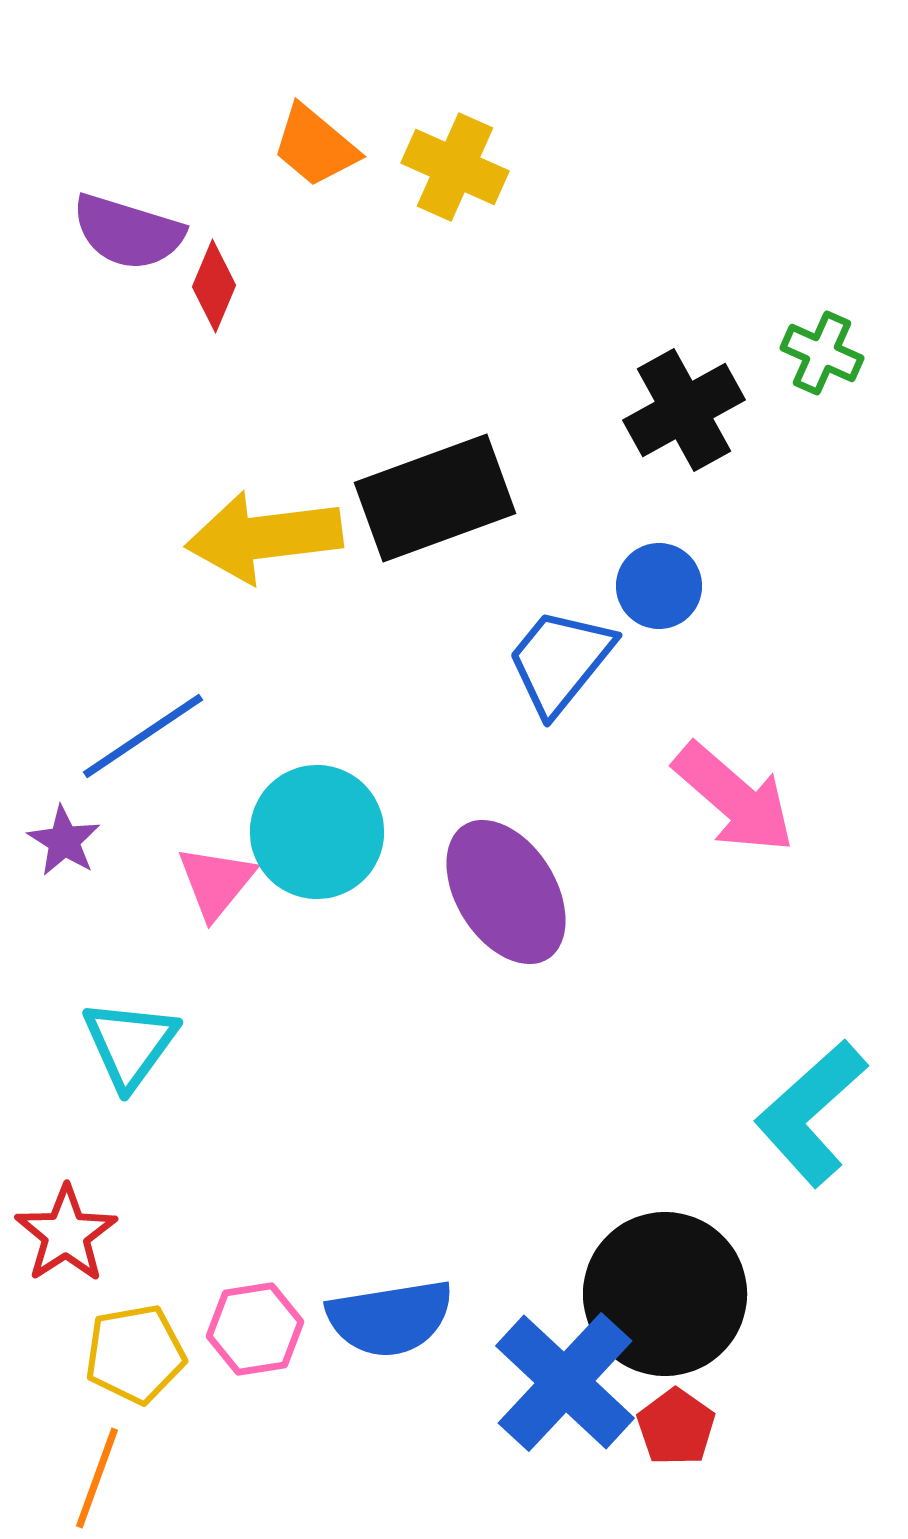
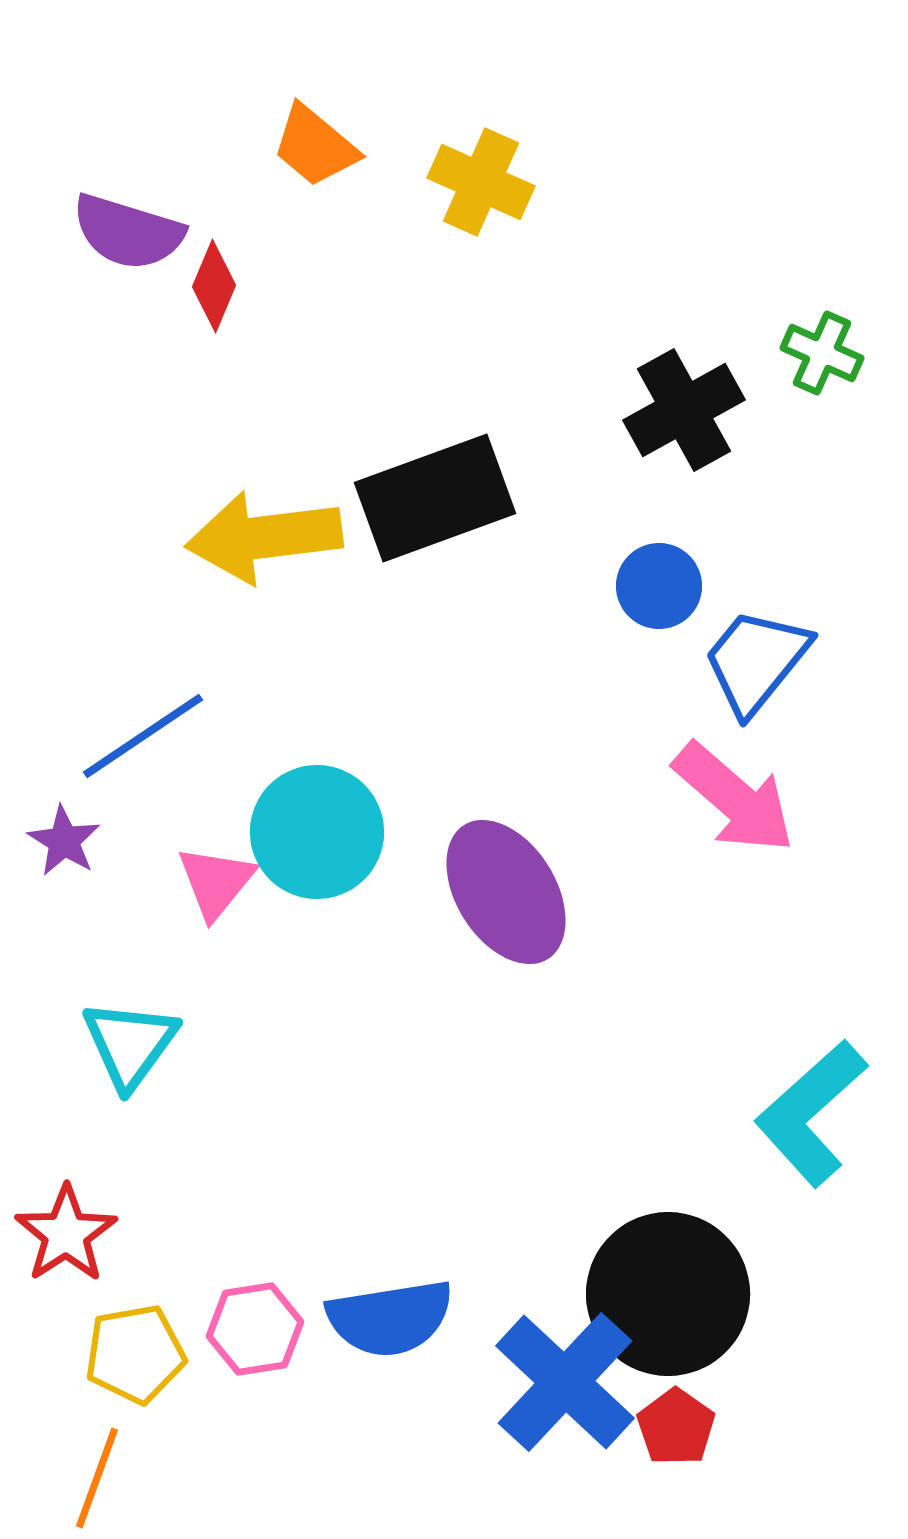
yellow cross: moved 26 px right, 15 px down
blue trapezoid: moved 196 px right
black circle: moved 3 px right
